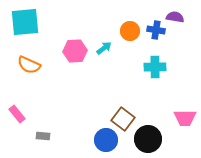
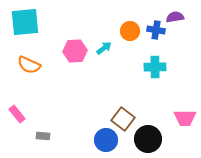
purple semicircle: rotated 18 degrees counterclockwise
